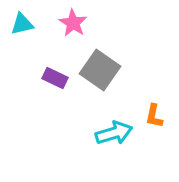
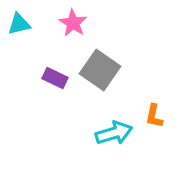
cyan triangle: moved 3 px left
